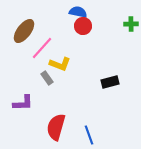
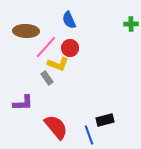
blue semicircle: moved 9 px left, 8 px down; rotated 126 degrees counterclockwise
red circle: moved 13 px left, 22 px down
brown ellipse: moved 2 px right; rotated 55 degrees clockwise
pink line: moved 4 px right, 1 px up
yellow L-shape: moved 2 px left
black rectangle: moved 5 px left, 38 px down
red semicircle: rotated 124 degrees clockwise
